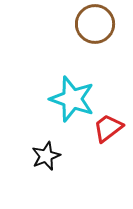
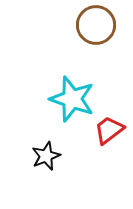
brown circle: moved 1 px right, 1 px down
red trapezoid: moved 1 px right, 2 px down
